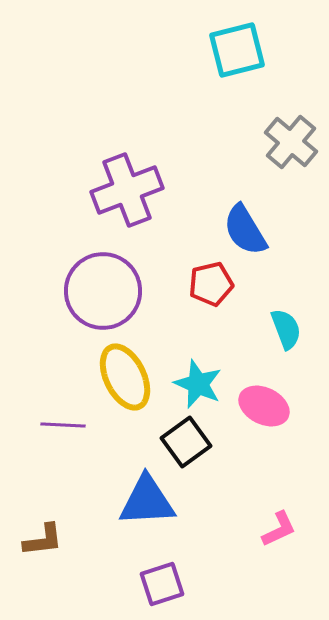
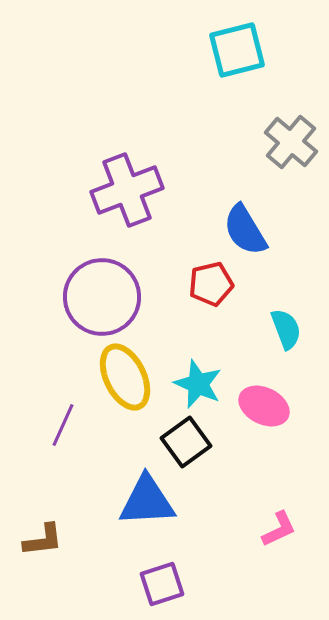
purple circle: moved 1 px left, 6 px down
purple line: rotated 69 degrees counterclockwise
